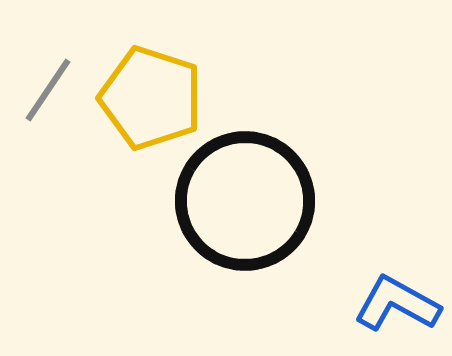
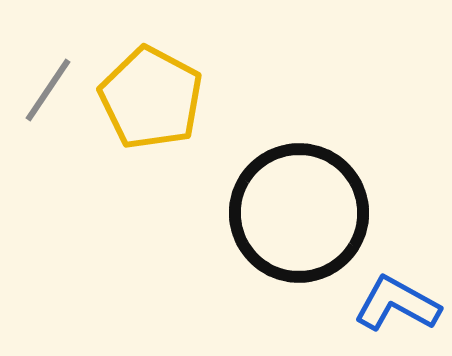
yellow pentagon: rotated 10 degrees clockwise
black circle: moved 54 px right, 12 px down
